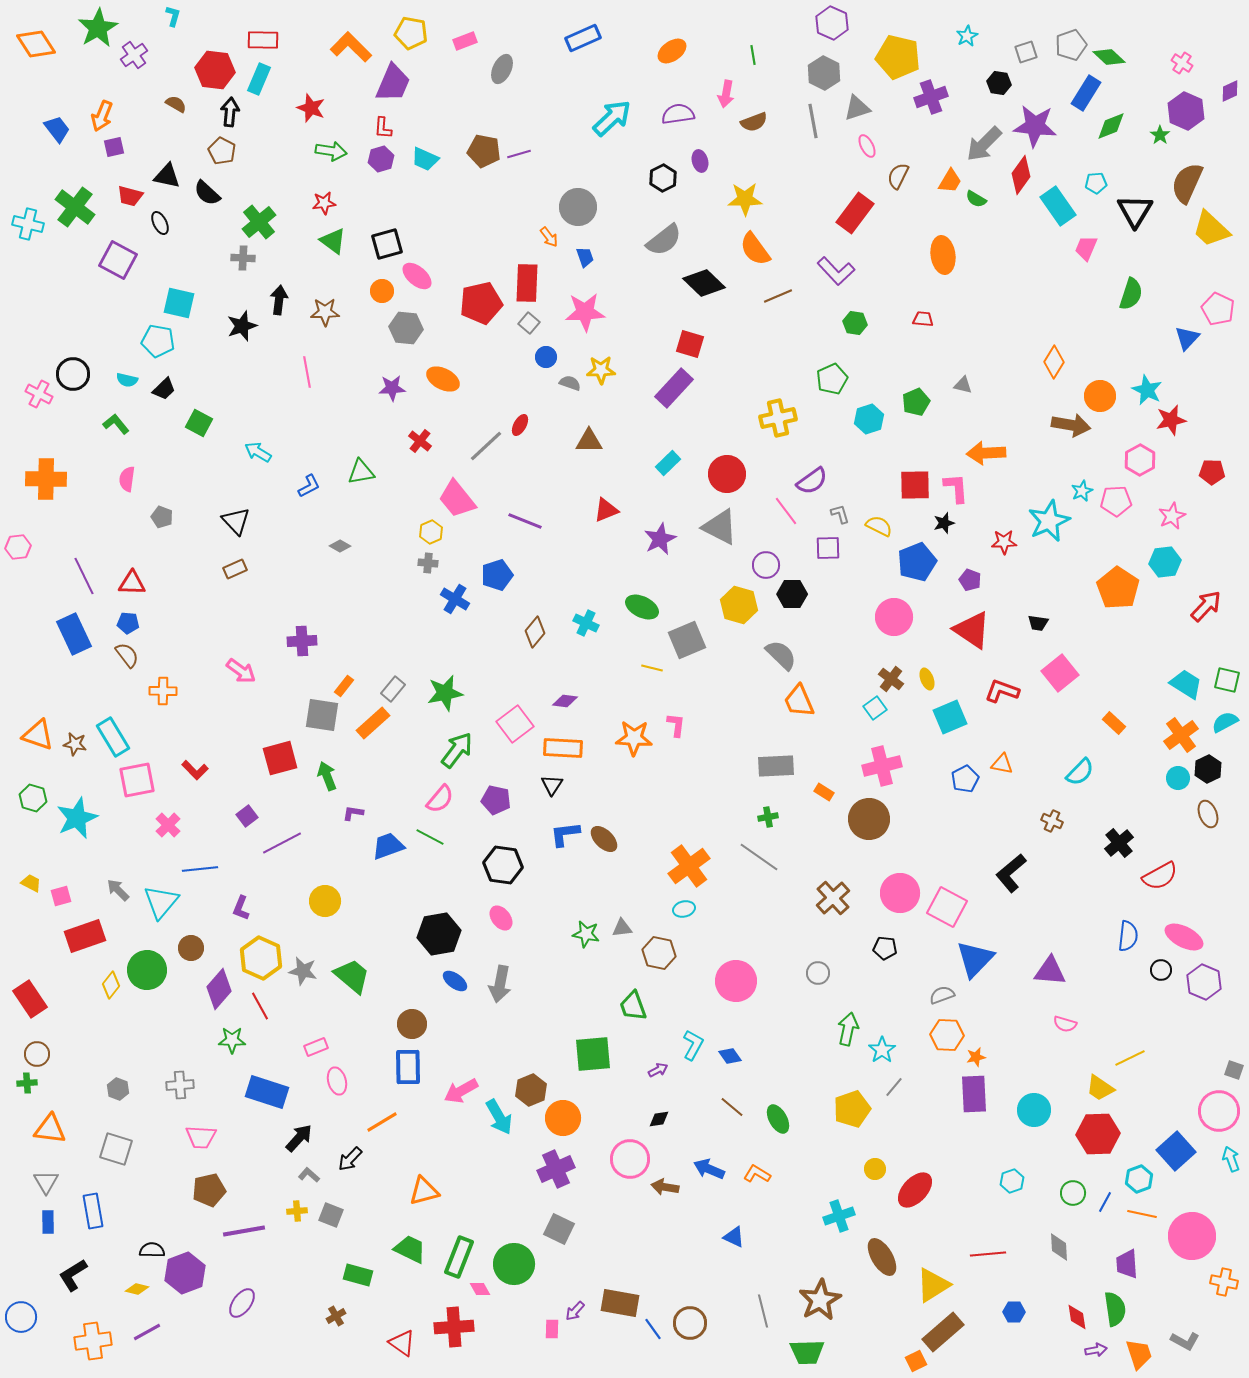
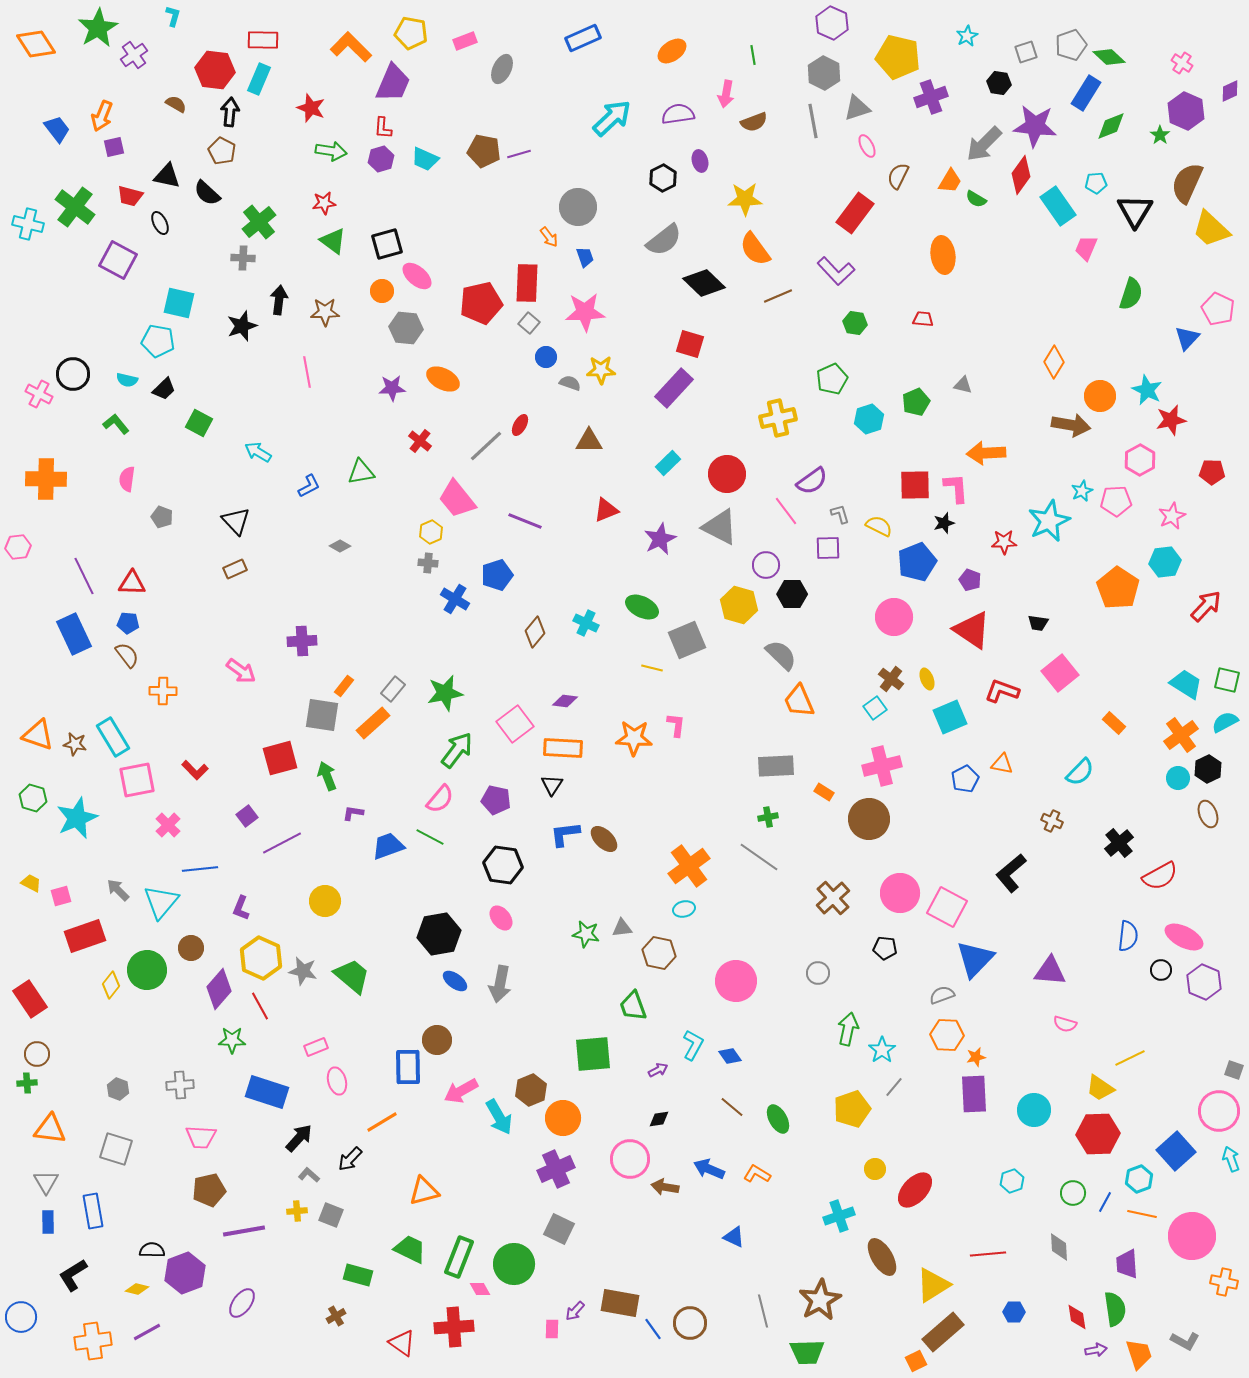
brown circle at (412, 1024): moved 25 px right, 16 px down
